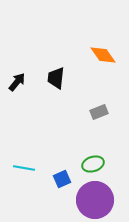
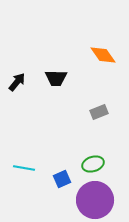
black trapezoid: rotated 95 degrees counterclockwise
